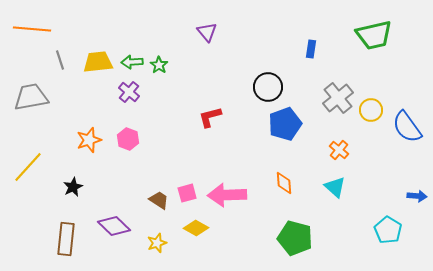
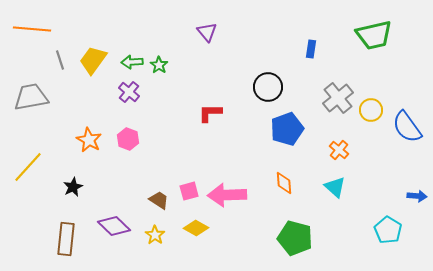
yellow trapezoid: moved 5 px left, 2 px up; rotated 48 degrees counterclockwise
red L-shape: moved 4 px up; rotated 15 degrees clockwise
blue pentagon: moved 2 px right, 5 px down
orange star: rotated 25 degrees counterclockwise
pink square: moved 2 px right, 2 px up
yellow star: moved 2 px left, 8 px up; rotated 18 degrees counterclockwise
